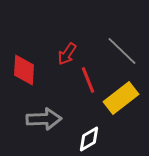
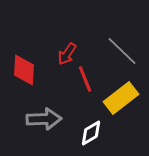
red line: moved 3 px left, 1 px up
white diamond: moved 2 px right, 6 px up
